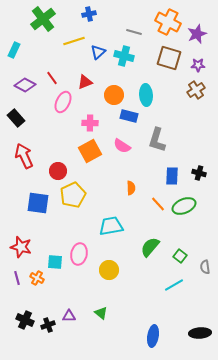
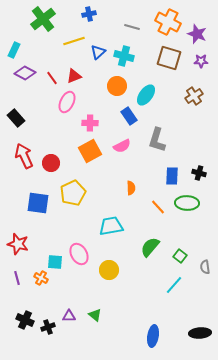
gray line at (134, 32): moved 2 px left, 5 px up
purple star at (197, 34): rotated 30 degrees counterclockwise
purple star at (198, 65): moved 3 px right, 4 px up
red triangle at (85, 82): moved 11 px left, 6 px up
purple diamond at (25, 85): moved 12 px up
brown cross at (196, 90): moved 2 px left, 6 px down
orange circle at (114, 95): moved 3 px right, 9 px up
cyan ellipse at (146, 95): rotated 40 degrees clockwise
pink ellipse at (63, 102): moved 4 px right
blue rectangle at (129, 116): rotated 42 degrees clockwise
pink semicircle at (122, 146): rotated 60 degrees counterclockwise
red circle at (58, 171): moved 7 px left, 8 px up
yellow pentagon at (73, 195): moved 2 px up
orange line at (158, 204): moved 3 px down
green ellipse at (184, 206): moved 3 px right, 3 px up; rotated 25 degrees clockwise
red star at (21, 247): moved 3 px left, 3 px up
pink ellipse at (79, 254): rotated 40 degrees counterclockwise
orange cross at (37, 278): moved 4 px right
cyan line at (174, 285): rotated 18 degrees counterclockwise
green triangle at (101, 313): moved 6 px left, 2 px down
black cross at (48, 325): moved 2 px down
